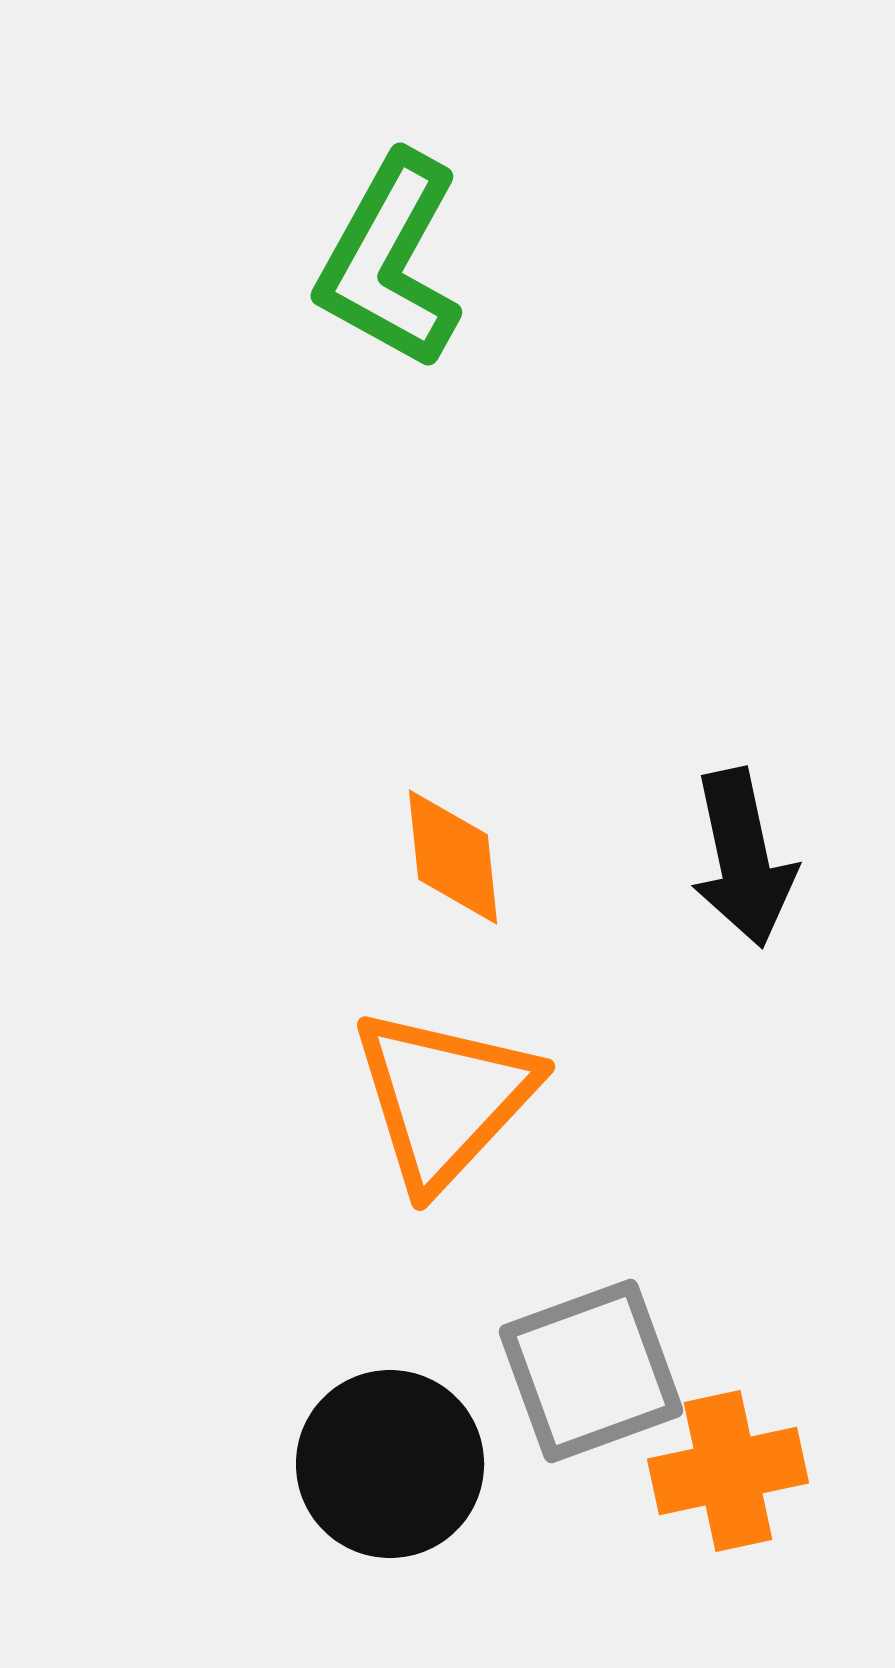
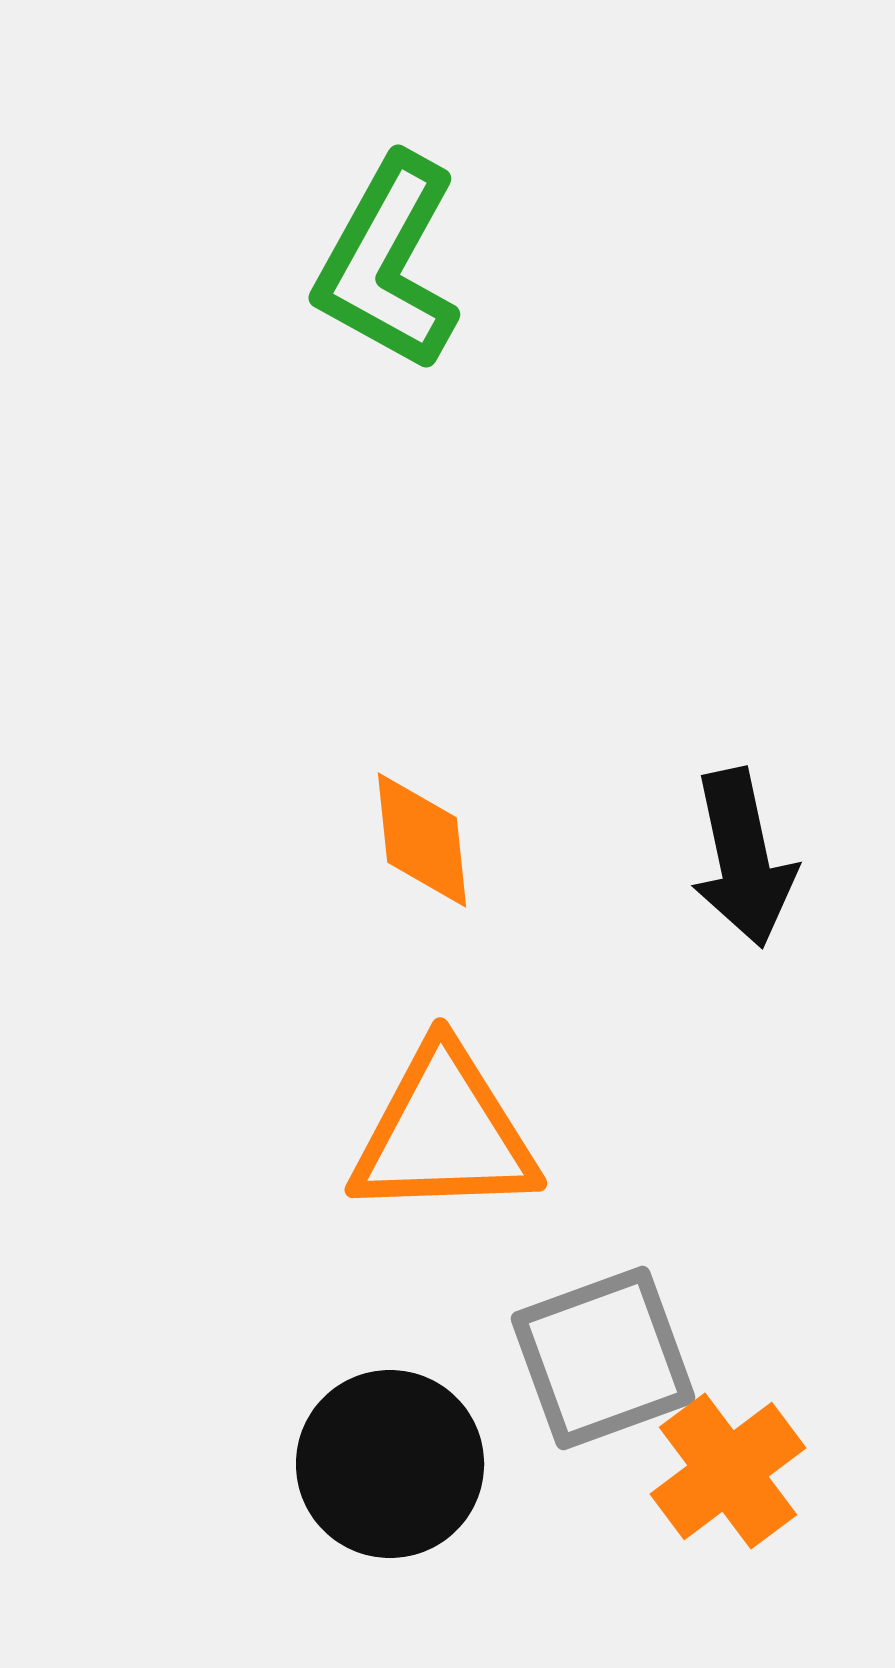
green L-shape: moved 2 px left, 2 px down
orange diamond: moved 31 px left, 17 px up
orange triangle: moved 35 px down; rotated 45 degrees clockwise
gray square: moved 12 px right, 13 px up
orange cross: rotated 25 degrees counterclockwise
